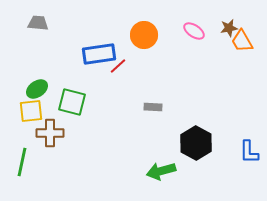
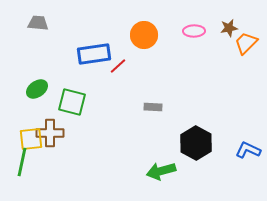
pink ellipse: rotated 35 degrees counterclockwise
orange trapezoid: moved 4 px right, 2 px down; rotated 75 degrees clockwise
blue rectangle: moved 5 px left
yellow square: moved 28 px down
blue L-shape: moved 1 px left, 2 px up; rotated 115 degrees clockwise
